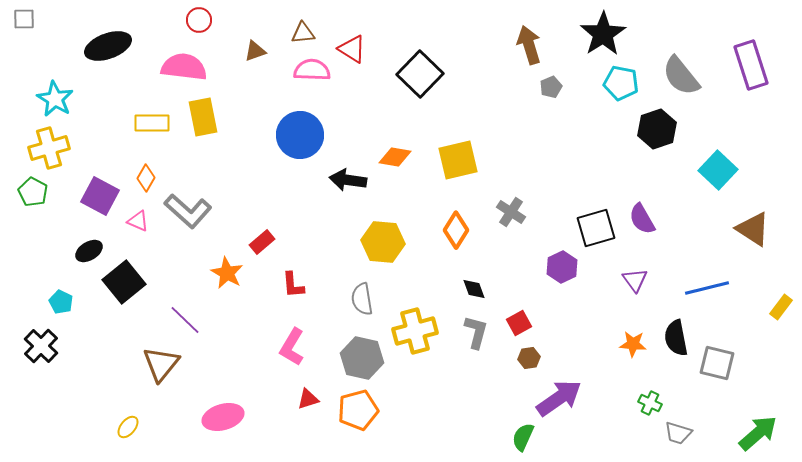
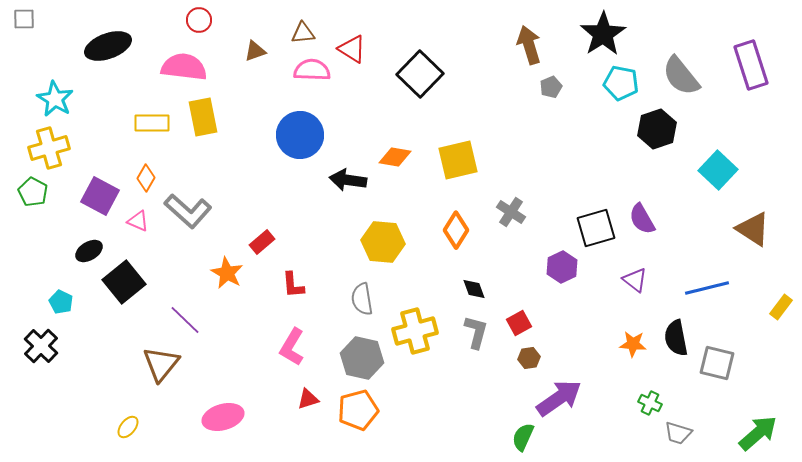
purple triangle at (635, 280): rotated 16 degrees counterclockwise
